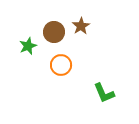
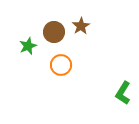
green L-shape: moved 19 px right; rotated 55 degrees clockwise
